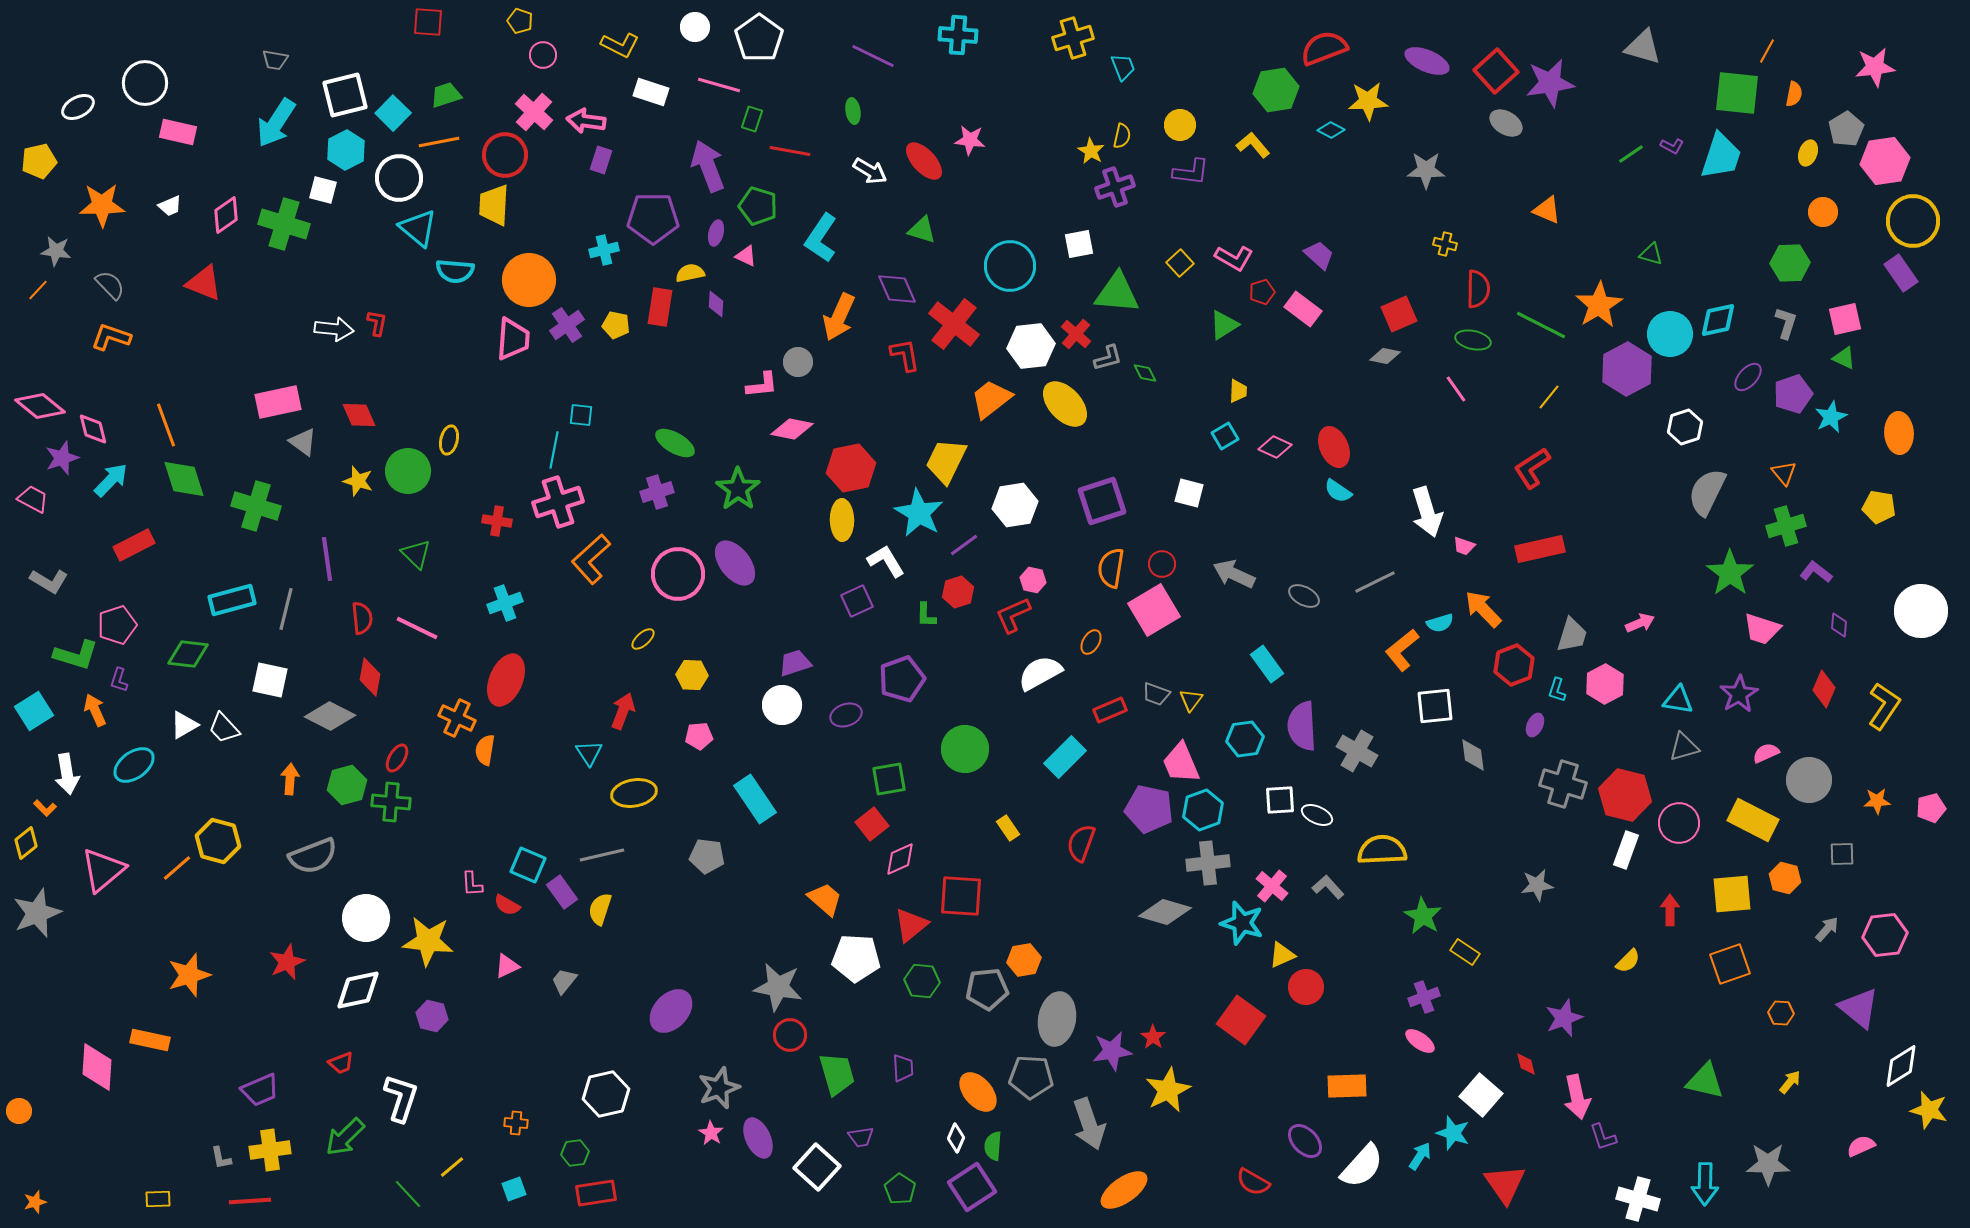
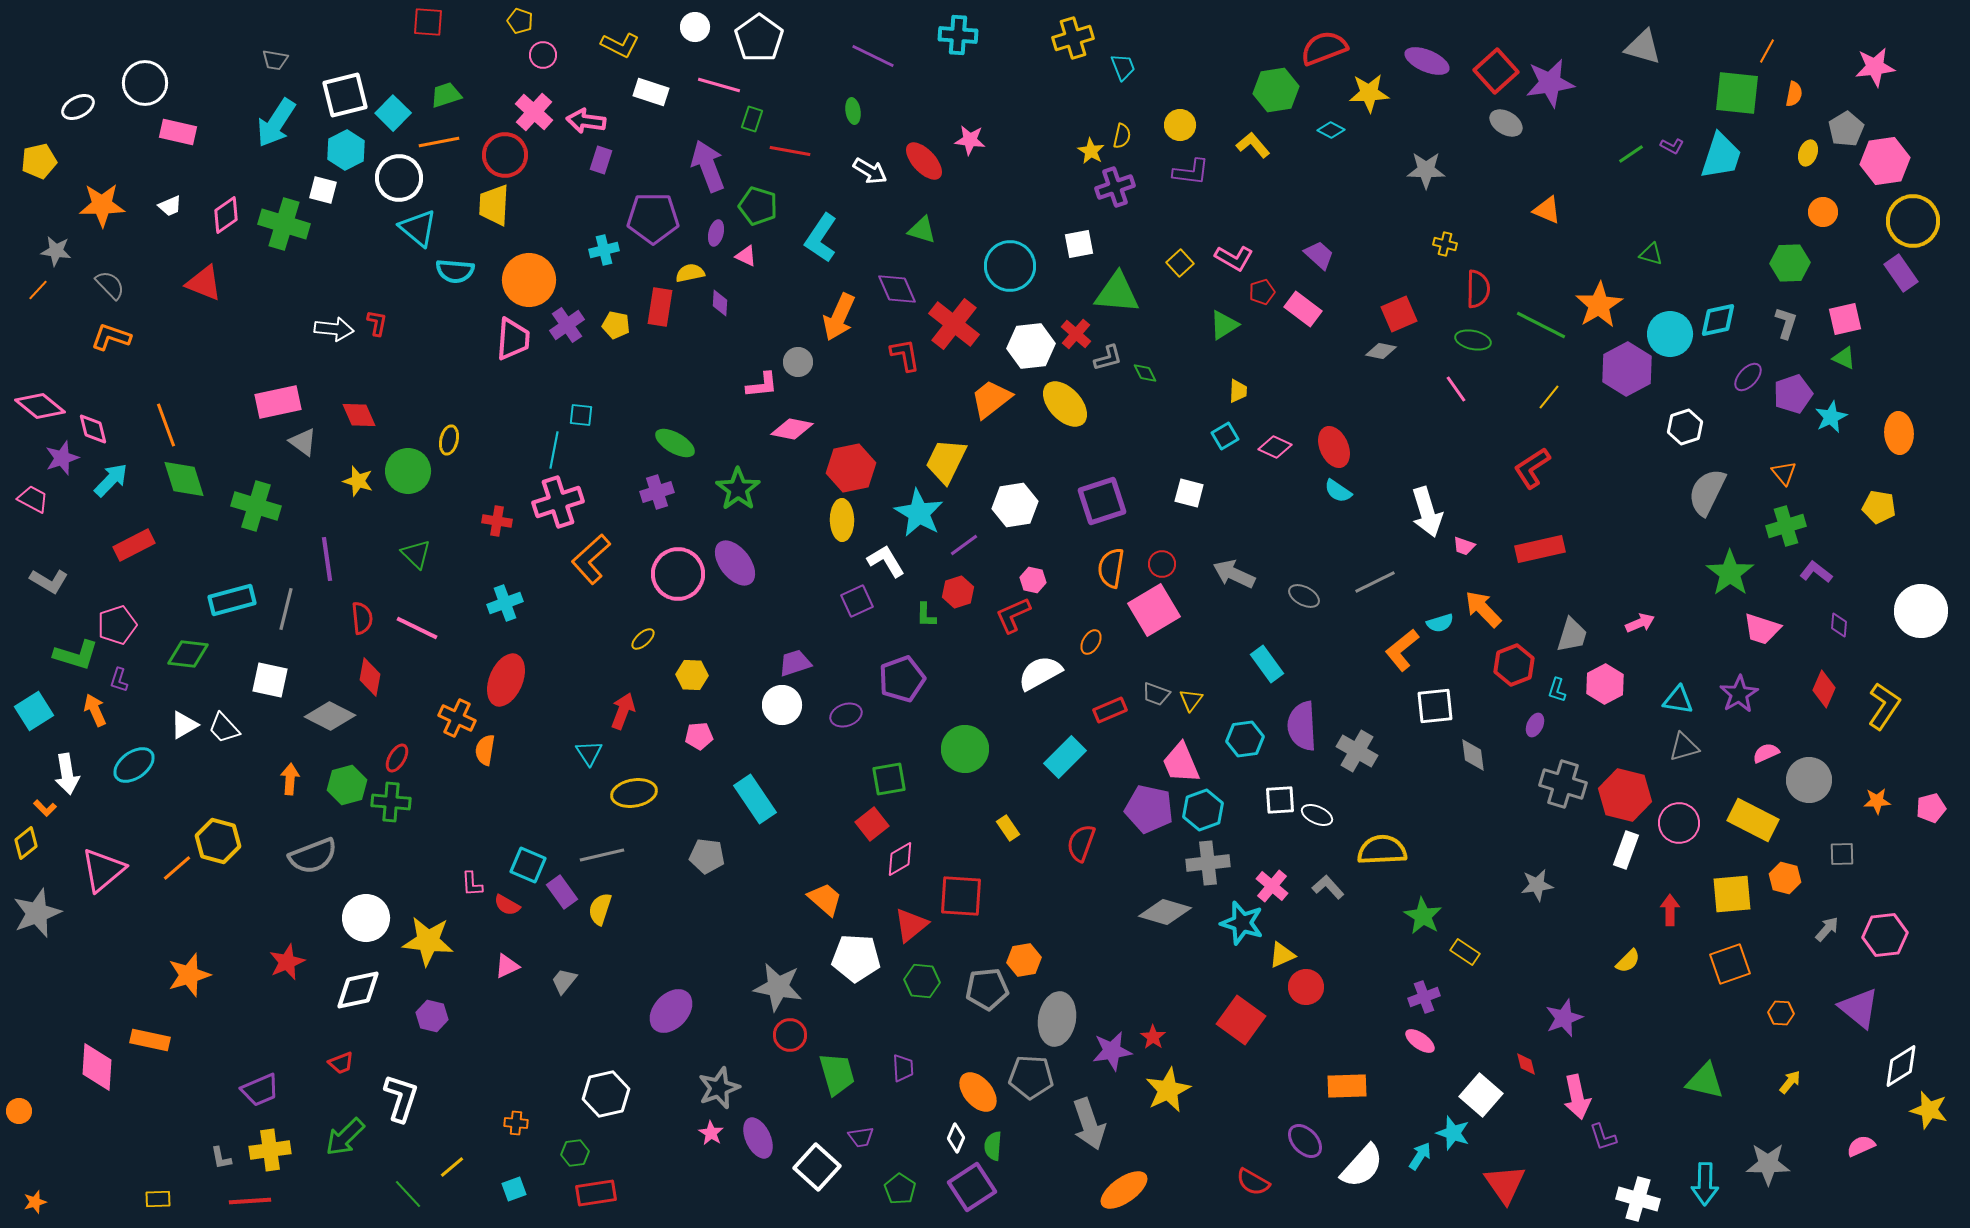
yellow star at (1368, 101): moved 1 px right, 8 px up
purple diamond at (716, 304): moved 4 px right, 1 px up
gray diamond at (1385, 356): moved 4 px left, 5 px up
pink diamond at (900, 859): rotated 6 degrees counterclockwise
